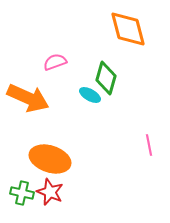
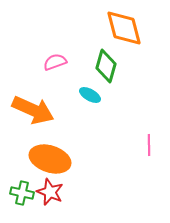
orange diamond: moved 4 px left, 1 px up
green diamond: moved 12 px up
orange arrow: moved 5 px right, 12 px down
pink line: rotated 10 degrees clockwise
